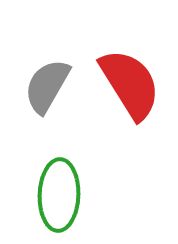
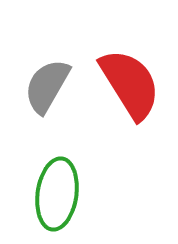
green ellipse: moved 2 px left, 1 px up; rotated 6 degrees clockwise
